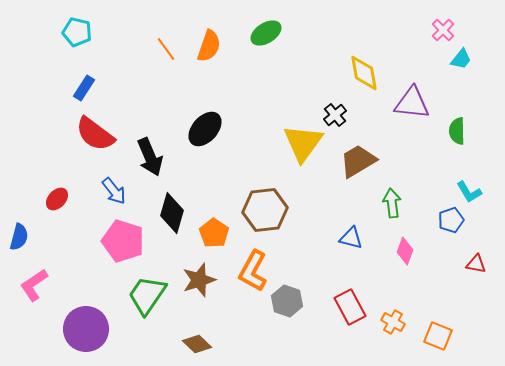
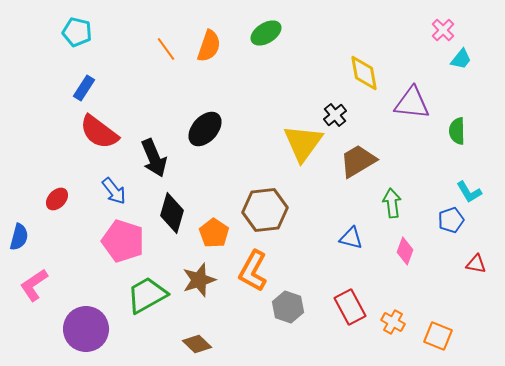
red semicircle: moved 4 px right, 2 px up
black arrow: moved 4 px right, 1 px down
green trapezoid: rotated 27 degrees clockwise
gray hexagon: moved 1 px right, 6 px down
